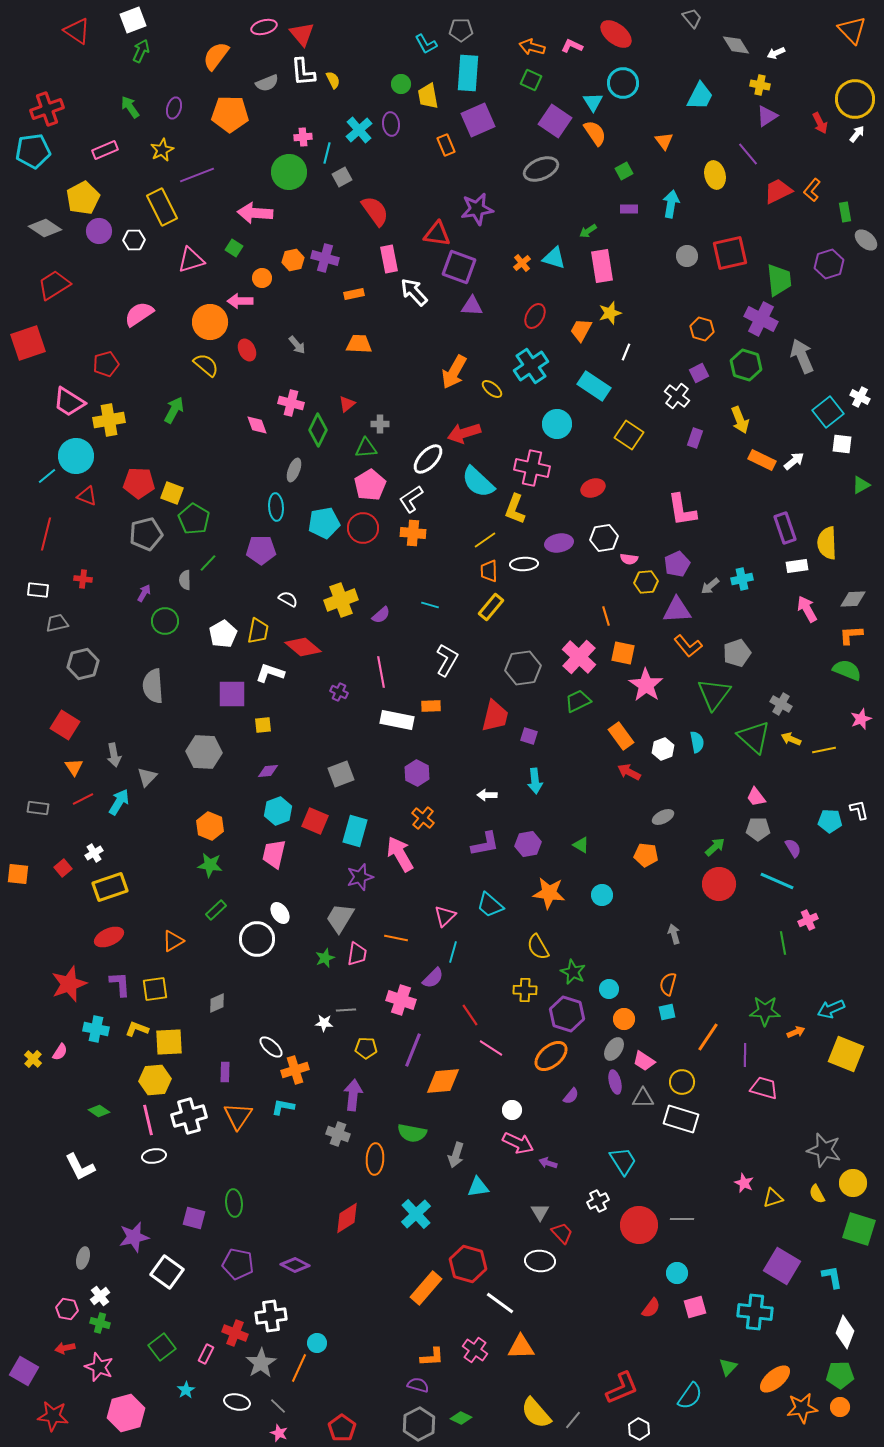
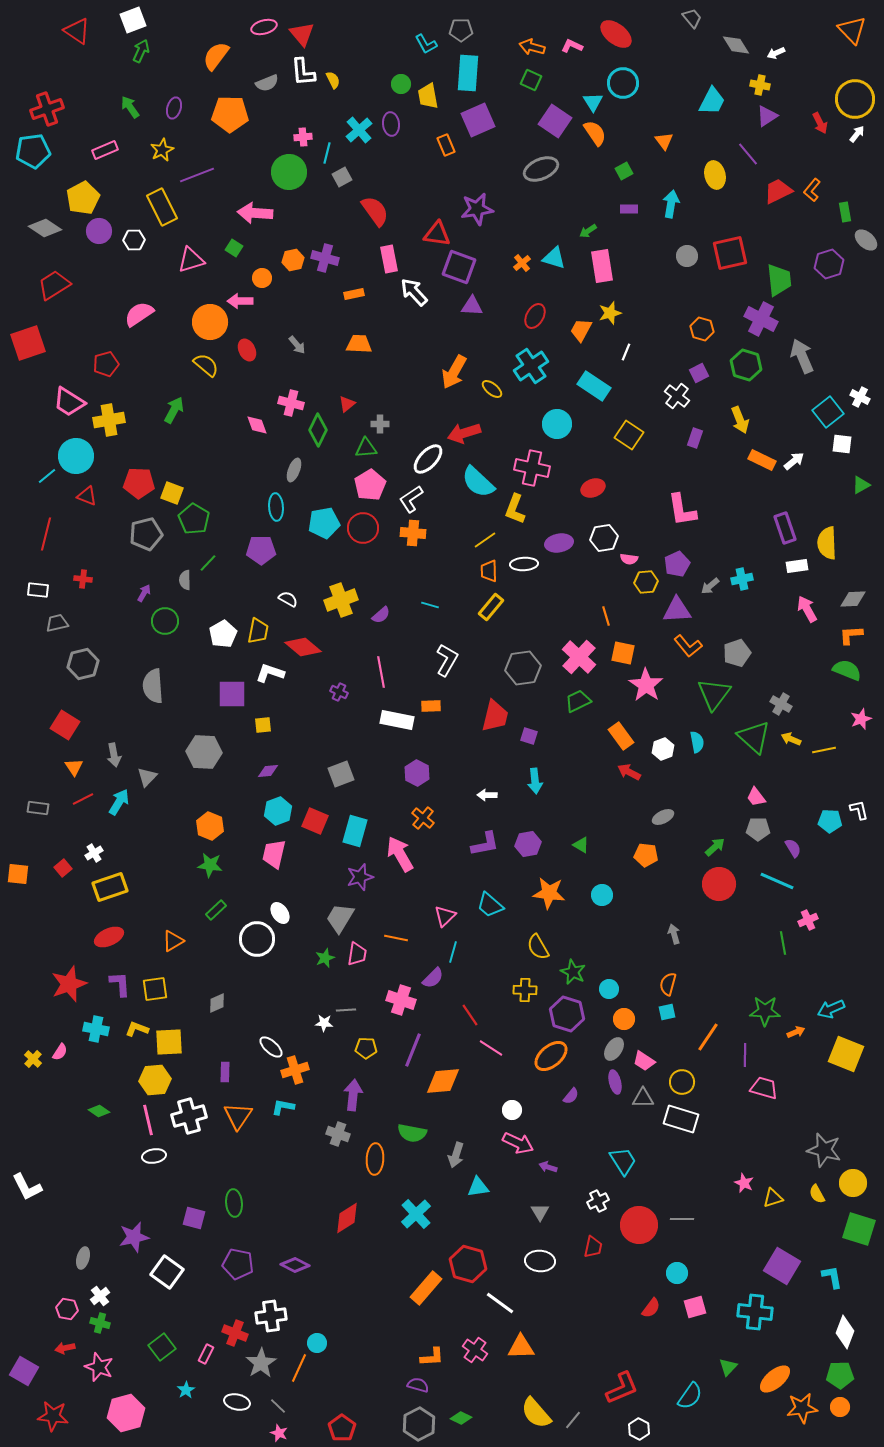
cyan trapezoid at (700, 96): moved 12 px right, 5 px down
purple arrow at (548, 1163): moved 4 px down
white L-shape at (80, 1167): moved 53 px left, 20 px down
red trapezoid at (562, 1233): moved 31 px right, 14 px down; rotated 55 degrees clockwise
